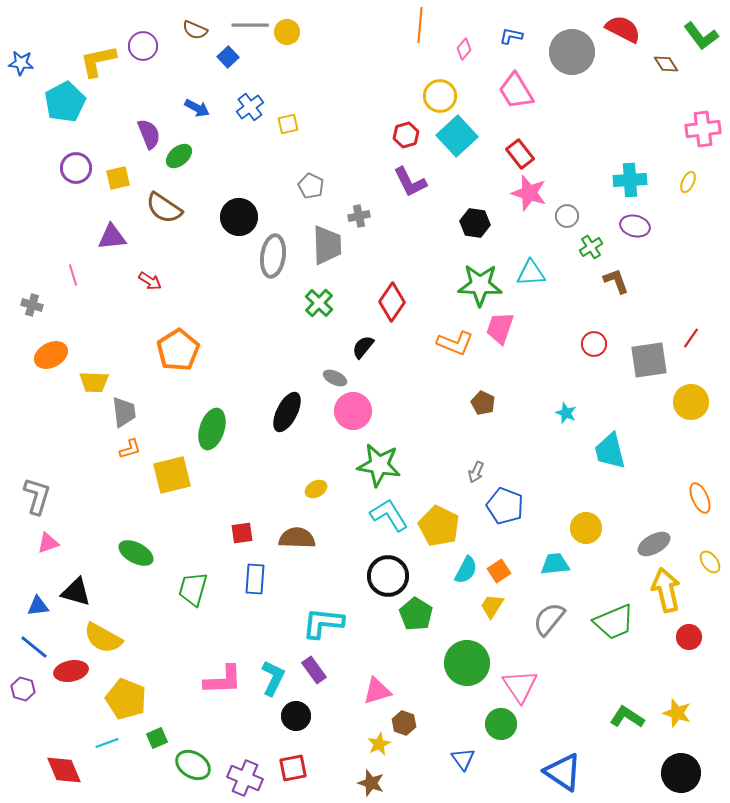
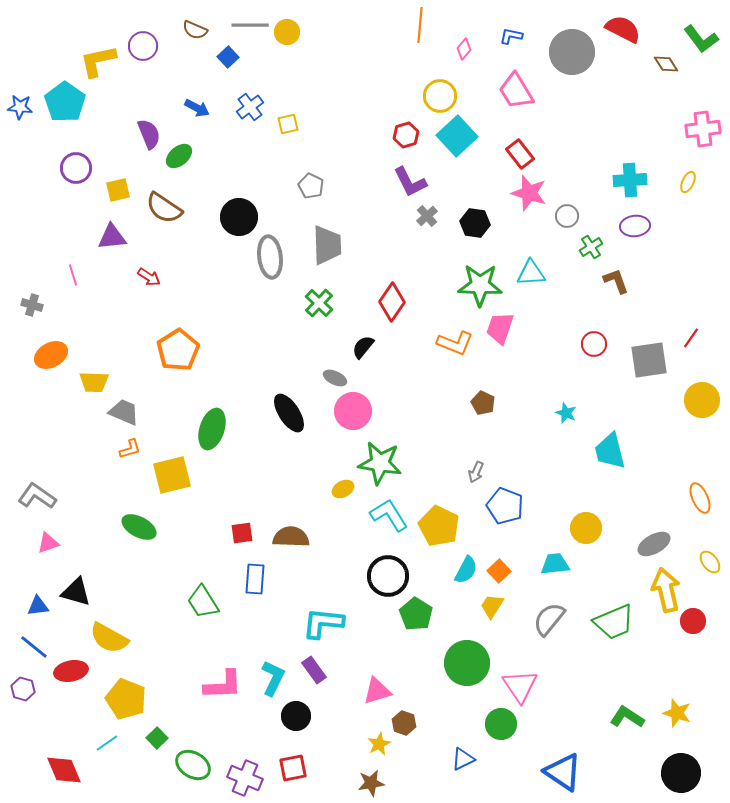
green L-shape at (701, 36): moved 3 px down
blue star at (21, 63): moved 1 px left, 44 px down
cyan pentagon at (65, 102): rotated 9 degrees counterclockwise
yellow square at (118, 178): moved 12 px down
gray cross at (359, 216): moved 68 px right; rotated 30 degrees counterclockwise
purple ellipse at (635, 226): rotated 20 degrees counterclockwise
gray ellipse at (273, 256): moved 3 px left, 1 px down; rotated 15 degrees counterclockwise
red arrow at (150, 281): moved 1 px left, 4 px up
yellow circle at (691, 402): moved 11 px right, 2 px up
gray trapezoid at (124, 412): rotated 60 degrees counterclockwise
black ellipse at (287, 412): moved 2 px right, 1 px down; rotated 60 degrees counterclockwise
green star at (379, 465): moved 1 px right, 2 px up
yellow ellipse at (316, 489): moved 27 px right
gray L-shape at (37, 496): rotated 72 degrees counterclockwise
brown semicircle at (297, 538): moved 6 px left, 1 px up
green ellipse at (136, 553): moved 3 px right, 26 px up
orange square at (499, 571): rotated 10 degrees counterclockwise
green trapezoid at (193, 589): moved 10 px right, 13 px down; rotated 48 degrees counterclockwise
red circle at (689, 637): moved 4 px right, 16 px up
yellow semicircle at (103, 638): moved 6 px right
pink L-shape at (223, 680): moved 5 px down
green square at (157, 738): rotated 20 degrees counterclockwise
cyan line at (107, 743): rotated 15 degrees counterclockwise
blue triangle at (463, 759): rotated 40 degrees clockwise
brown star at (371, 783): rotated 28 degrees counterclockwise
